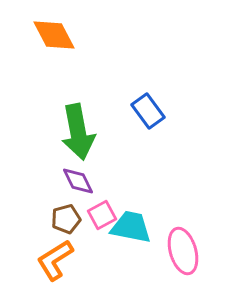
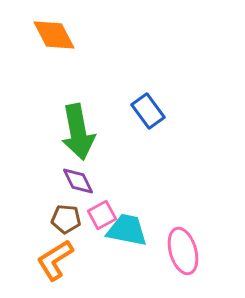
brown pentagon: rotated 20 degrees clockwise
cyan trapezoid: moved 4 px left, 3 px down
